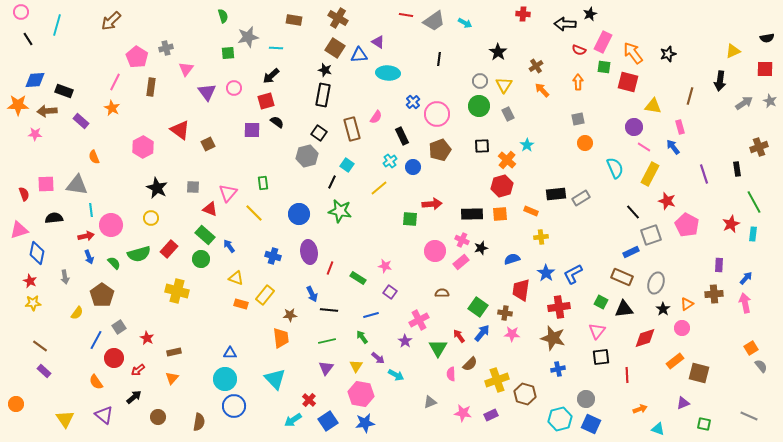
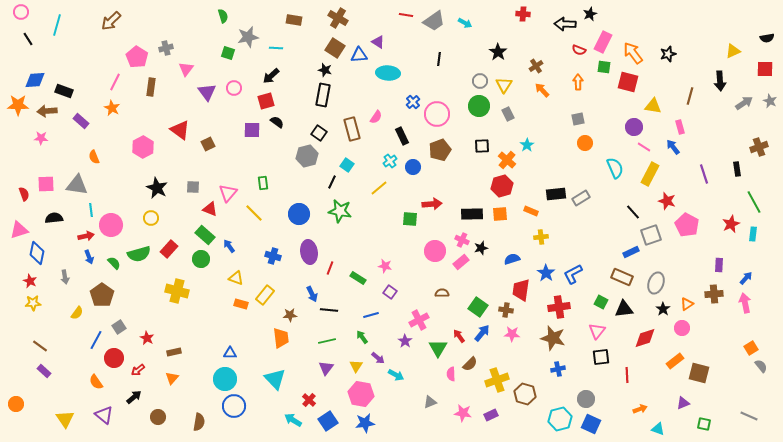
green square at (228, 53): rotated 24 degrees clockwise
black arrow at (720, 81): rotated 12 degrees counterclockwise
pink star at (35, 134): moved 6 px right, 4 px down
brown cross at (505, 313): moved 1 px right, 3 px up
cyan arrow at (293, 420): rotated 66 degrees clockwise
